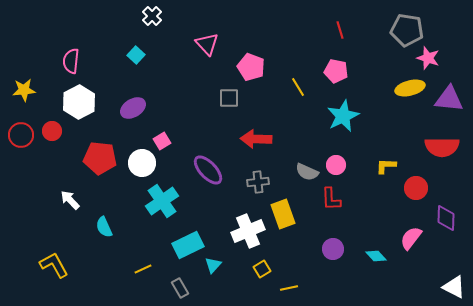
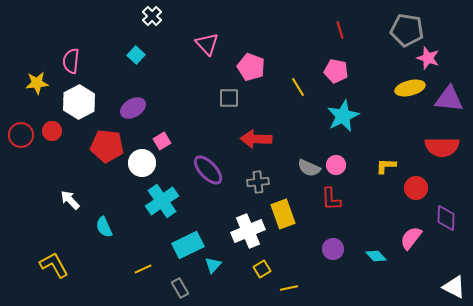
yellow star at (24, 90): moved 13 px right, 7 px up
red pentagon at (100, 158): moved 7 px right, 12 px up
gray semicircle at (307, 172): moved 2 px right, 4 px up
